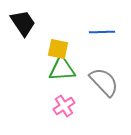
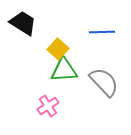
black trapezoid: rotated 24 degrees counterclockwise
yellow square: rotated 30 degrees clockwise
green triangle: moved 2 px right, 1 px down
pink cross: moved 16 px left
